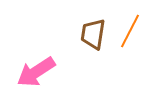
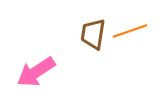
orange line: rotated 44 degrees clockwise
